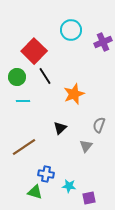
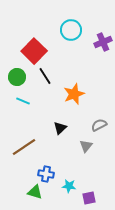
cyan line: rotated 24 degrees clockwise
gray semicircle: rotated 42 degrees clockwise
